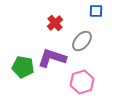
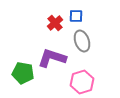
blue square: moved 20 px left, 5 px down
gray ellipse: rotated 60 degrees counterclockwise
green pentagon: moved 6 px down
